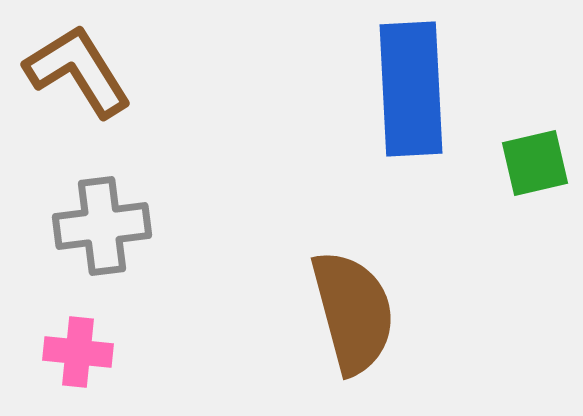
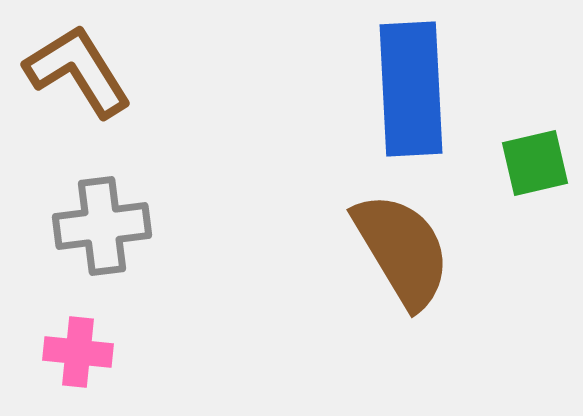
brown semicircle: moved 49 px right, 62 px up; rotated 16 degrees counterclockwise
